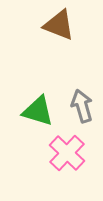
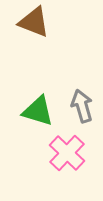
brown triangle: moved 25 px left, 3 px up
